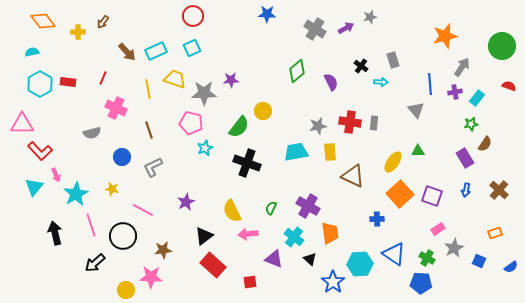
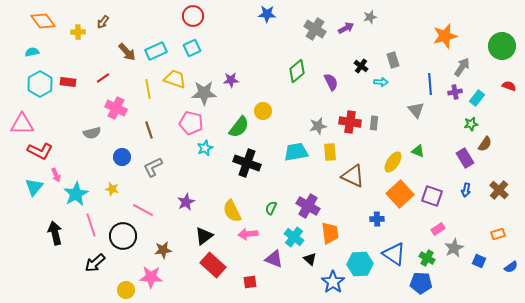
red line at (103, 78): rotated 32 degrees clockwise
red L-shape at (40, 151): rotated 20 degrees counterclockwise
green triangle at (418, 151): rotated 24 degrees clockwise
orange rectangle at (495, 233): moved 3 px right, 1 px down
